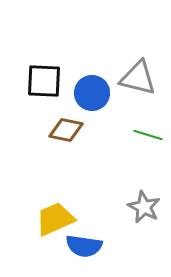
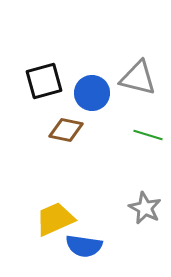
black square: rotated 18 degrees counterclockwise
gray star: moved 1 px right, 1 px down
